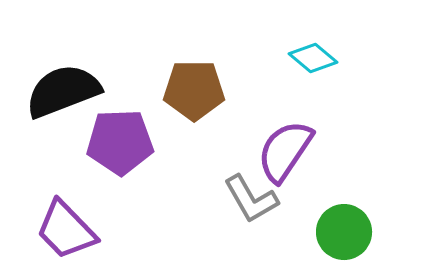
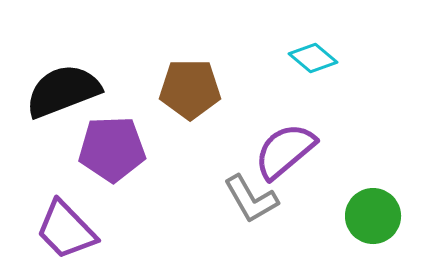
brown pentagon: moved 4 px left, 1 px up
purple pentagon: moved 8 px left, 7 px down
purple semicircle: rotated 16 degrees clockwise
green circle: moved 29 px right, 16 px up
